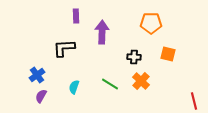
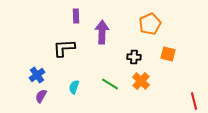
orange pentagon: moved 1 px left, 1 px down; rotated 25 degrees counterclockwise
